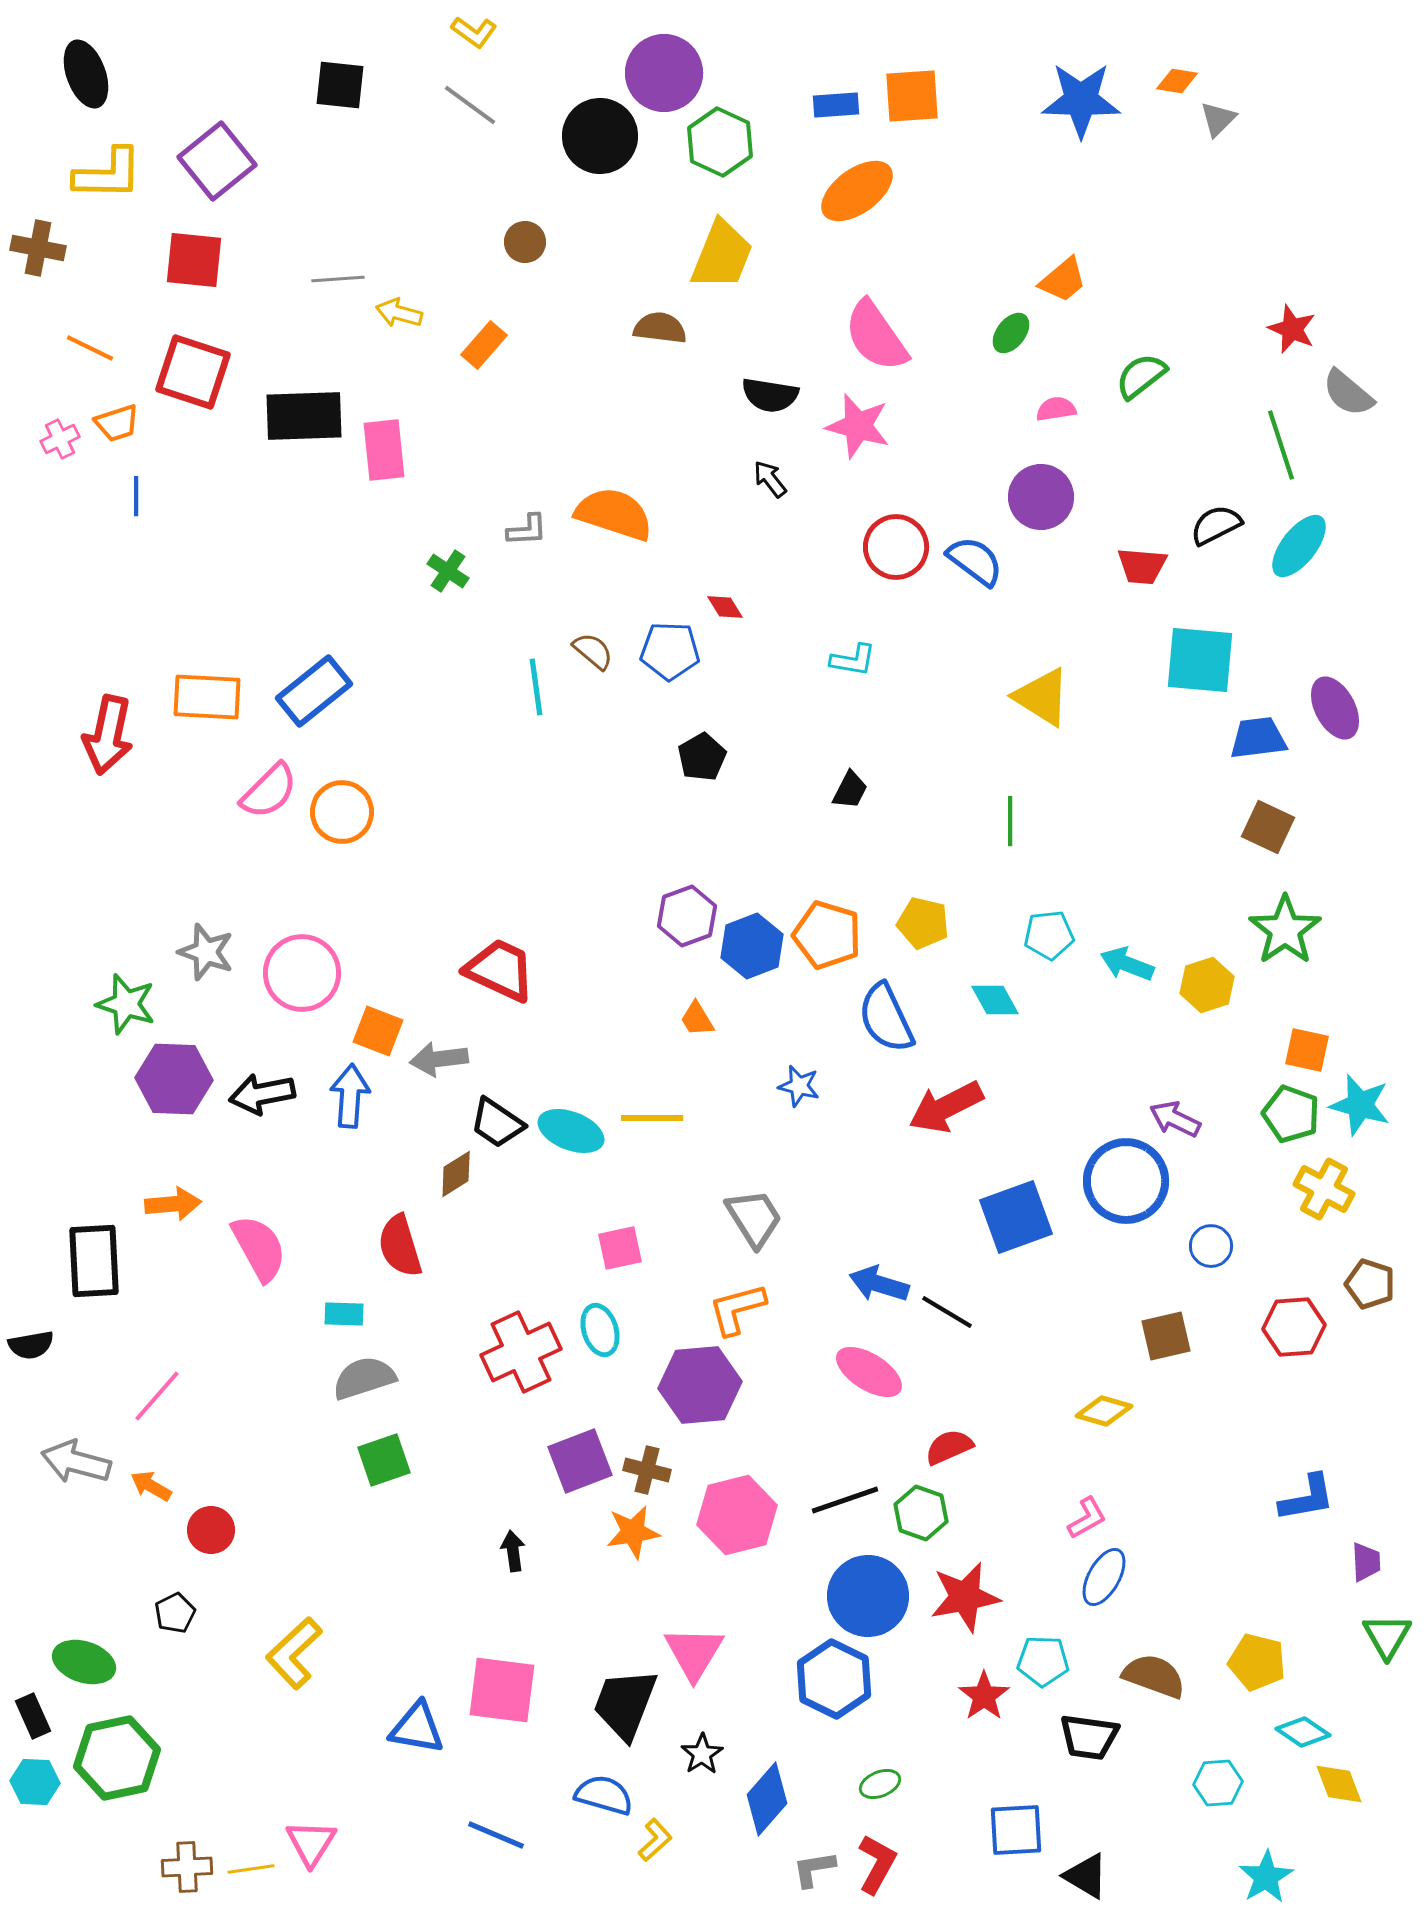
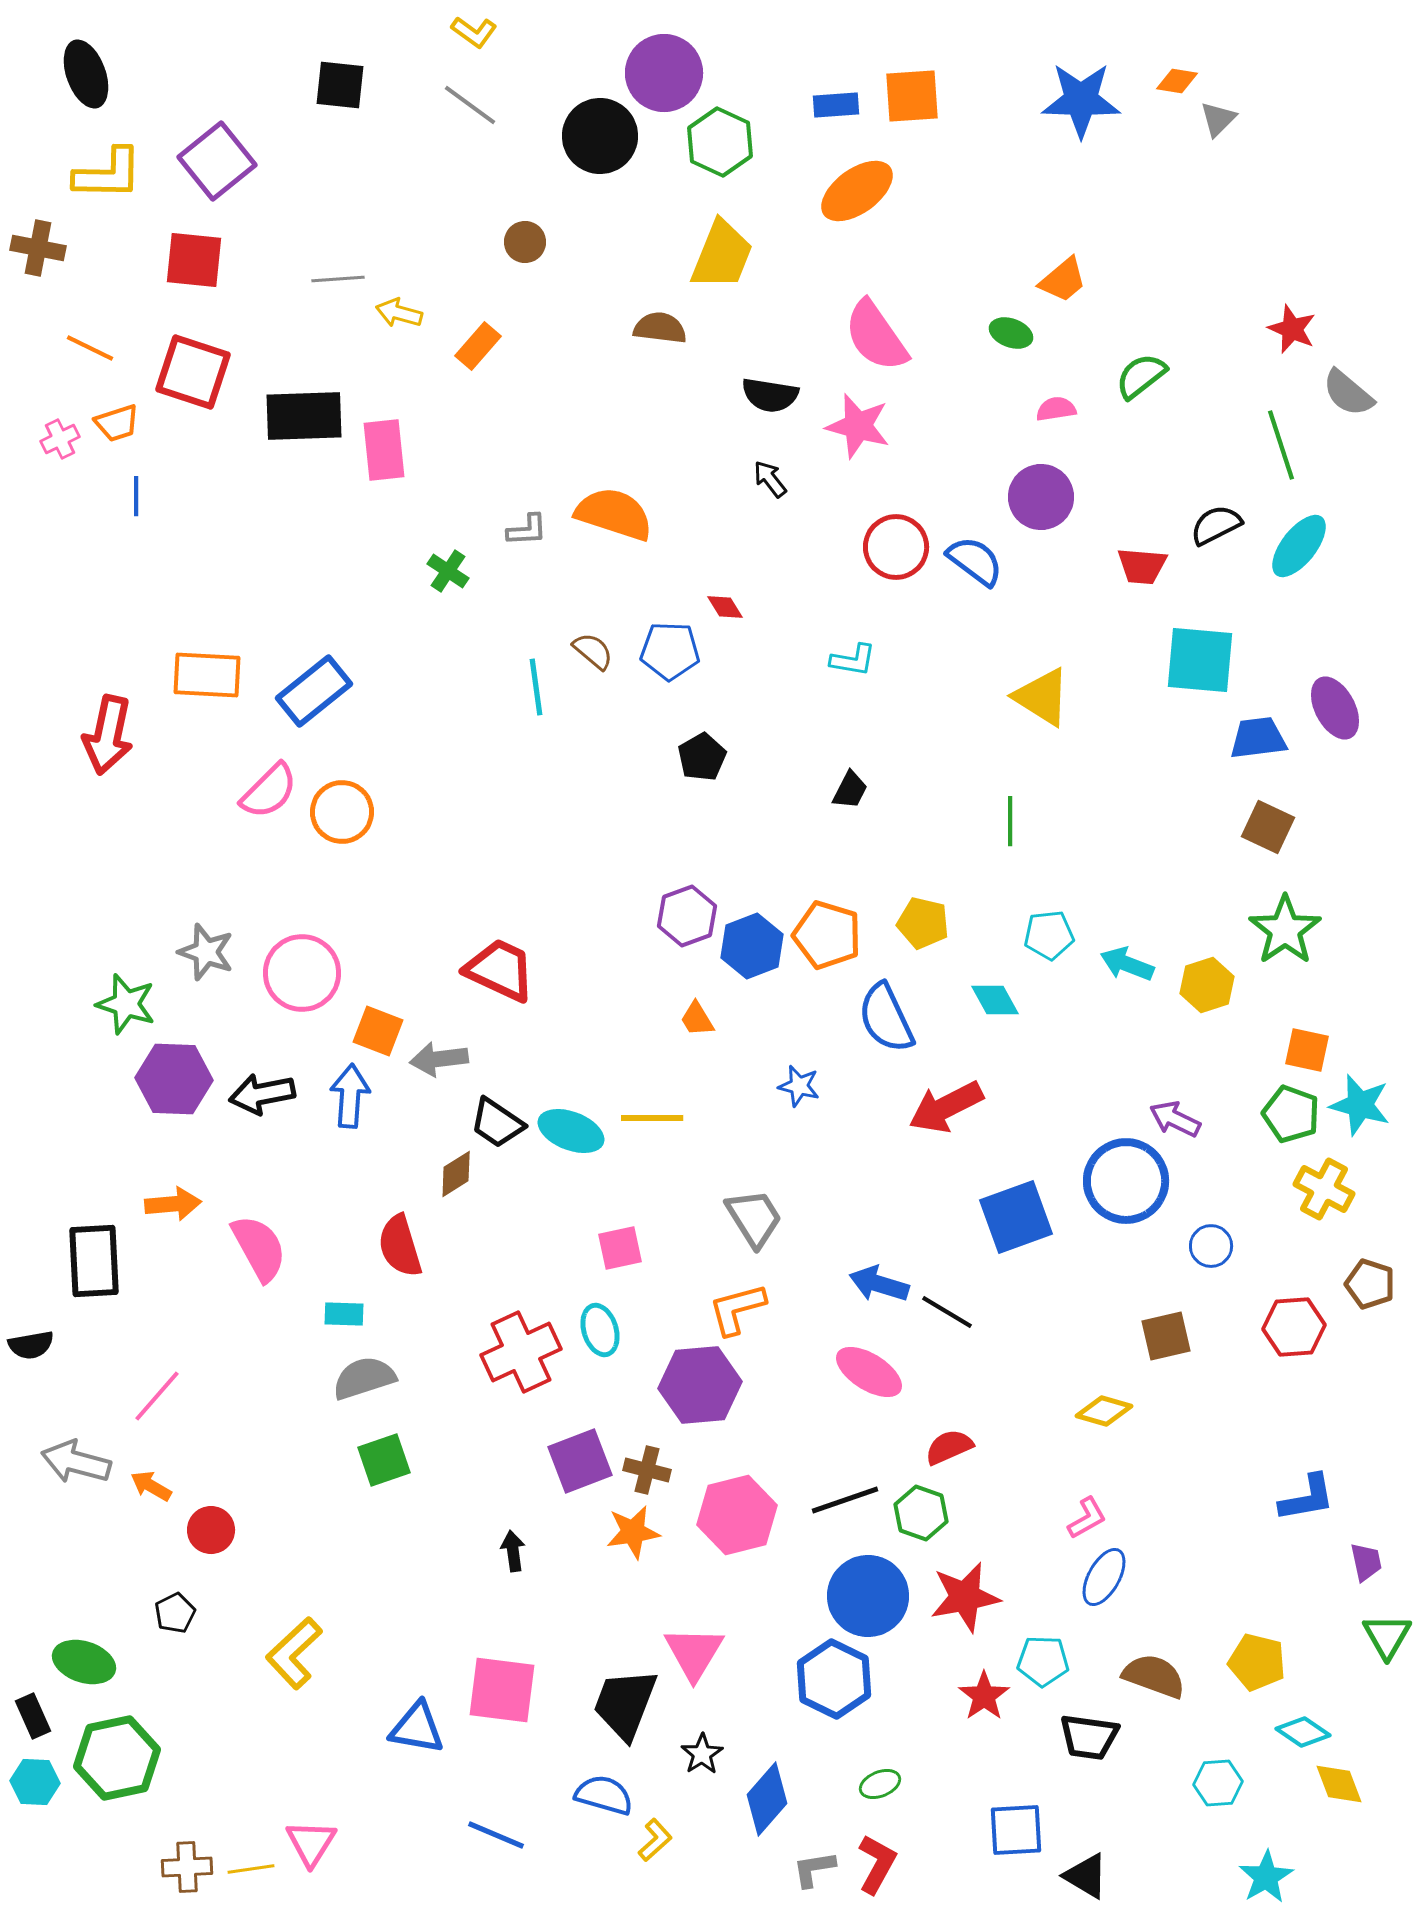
green ellipse at (1011, 333): rotated 72 degrees clockwise
orange rectangle at (484, 345): moved 6 px left, 1 px down
orange rectangle at (207, 697): moved 22 px up
purple trapezoid at (1366, 1562): rotated 9 degrees counterclockwise
